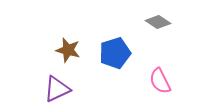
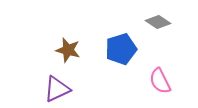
blue pentagon: moved 6 px right, 4 px up
